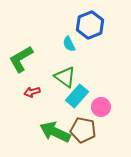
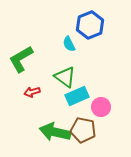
cyan rectangle: rotated 25 degrees clockwise
green arrow: rotated 12 degrees counterclockwise
